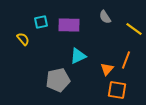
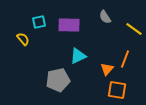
cyan square: moved 2 px left
orange line: moved 1 px left, 1 px up
